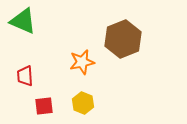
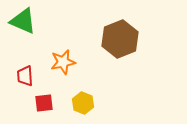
brown hexagon: moved 3 px left
orange star: moved 19 px left
red square: moved 3 px up
